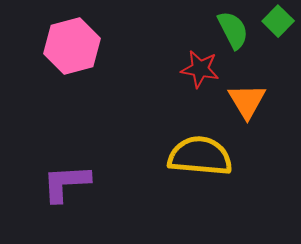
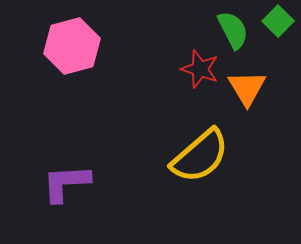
red star: rotated 9 degrees clockwise
orange triangle: moved 13 px up
yellow semicircle: rotated 134 degrees clockwise
